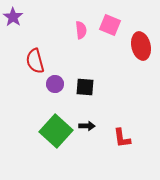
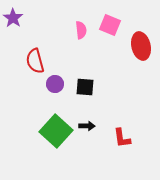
purple star: moved 1 px down
